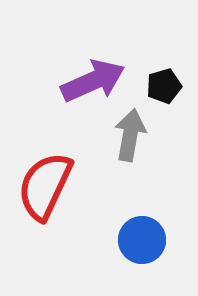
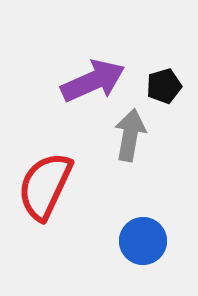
blue circle: moved 1 px right, 1 px down
